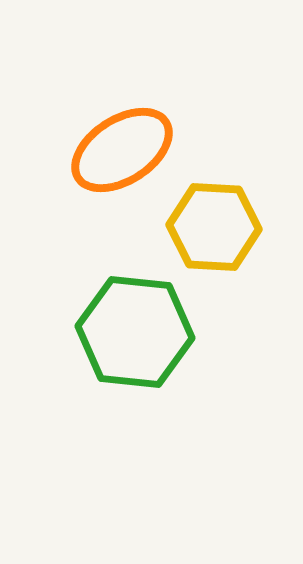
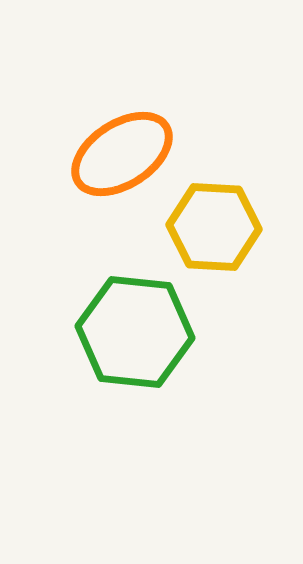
orange ellipse: moved 4 px down
